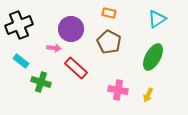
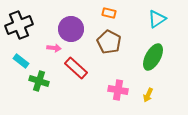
green cross: moved 2 px left, 1 px up
